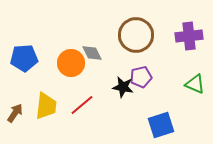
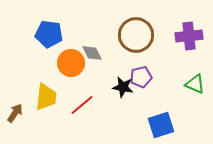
blue pentagon: moved 25 px right, 24 px up; rotated 12 degrees clockwise
yellow trapezoid: moved 9 px up
